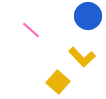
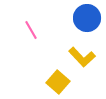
blue circle: moved 1 px left, 2 px down
pink line: rotated 18 degrees clockwise
